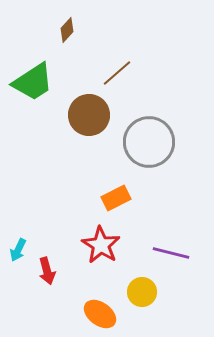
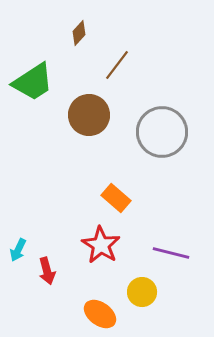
brown diamond: moved 12 px right, 3 px down
brown line: moved 8 px up; rotated 12 degrees counterclockwise
gray circle: moved 13 px right, 10 px up
orange rectangle: rotated 68 degrees clockwise
